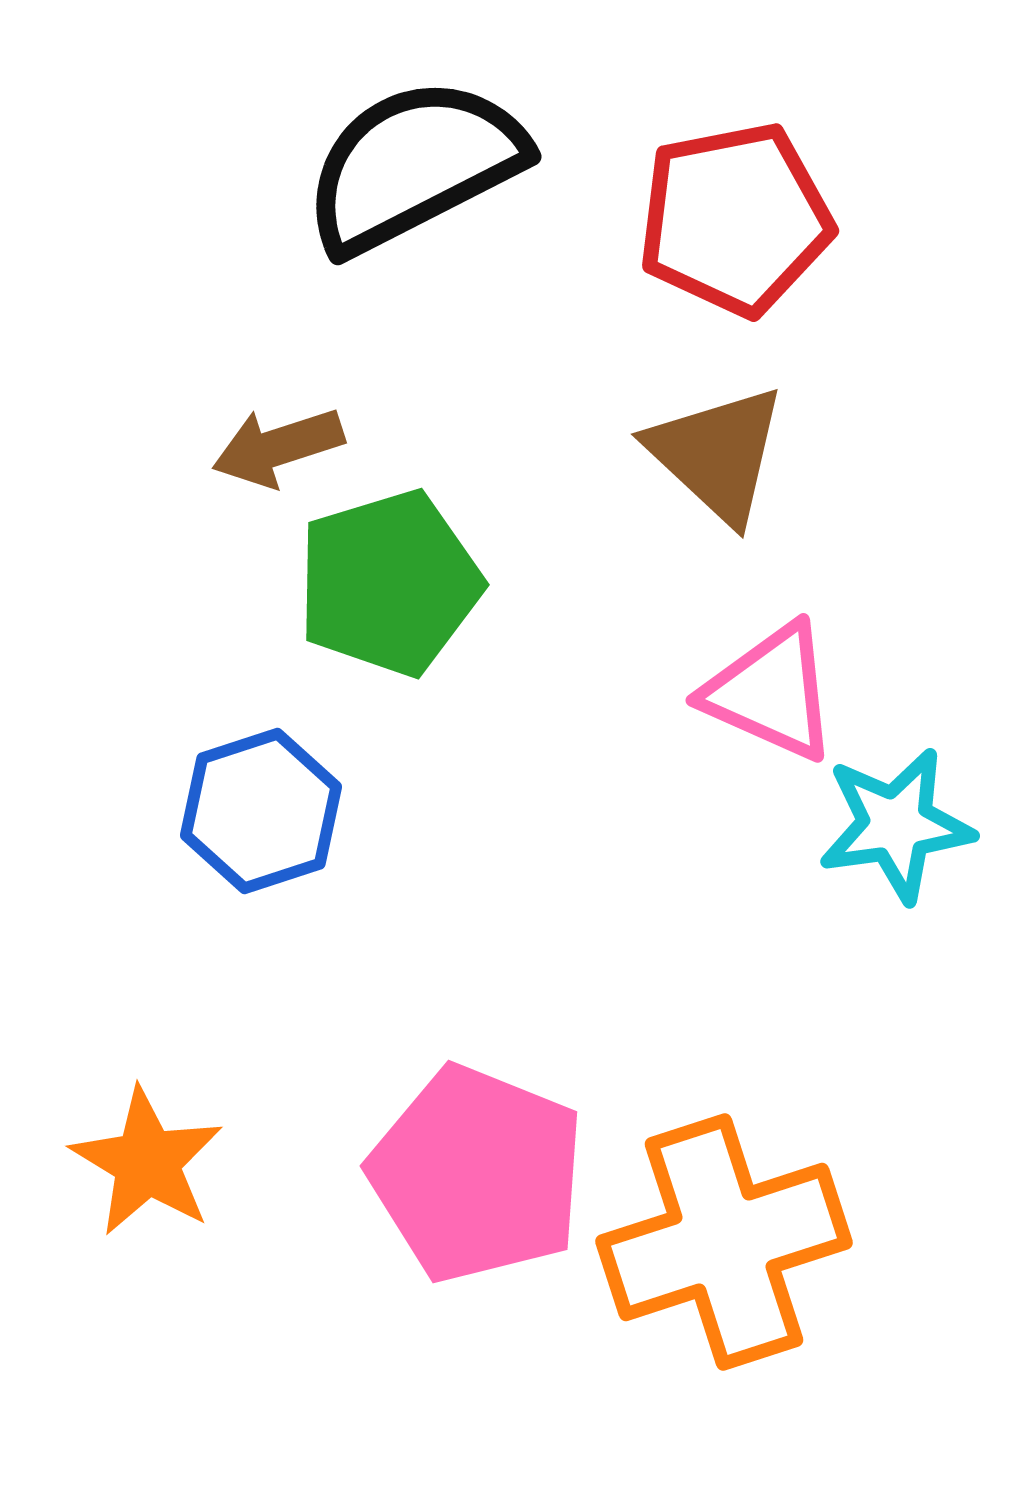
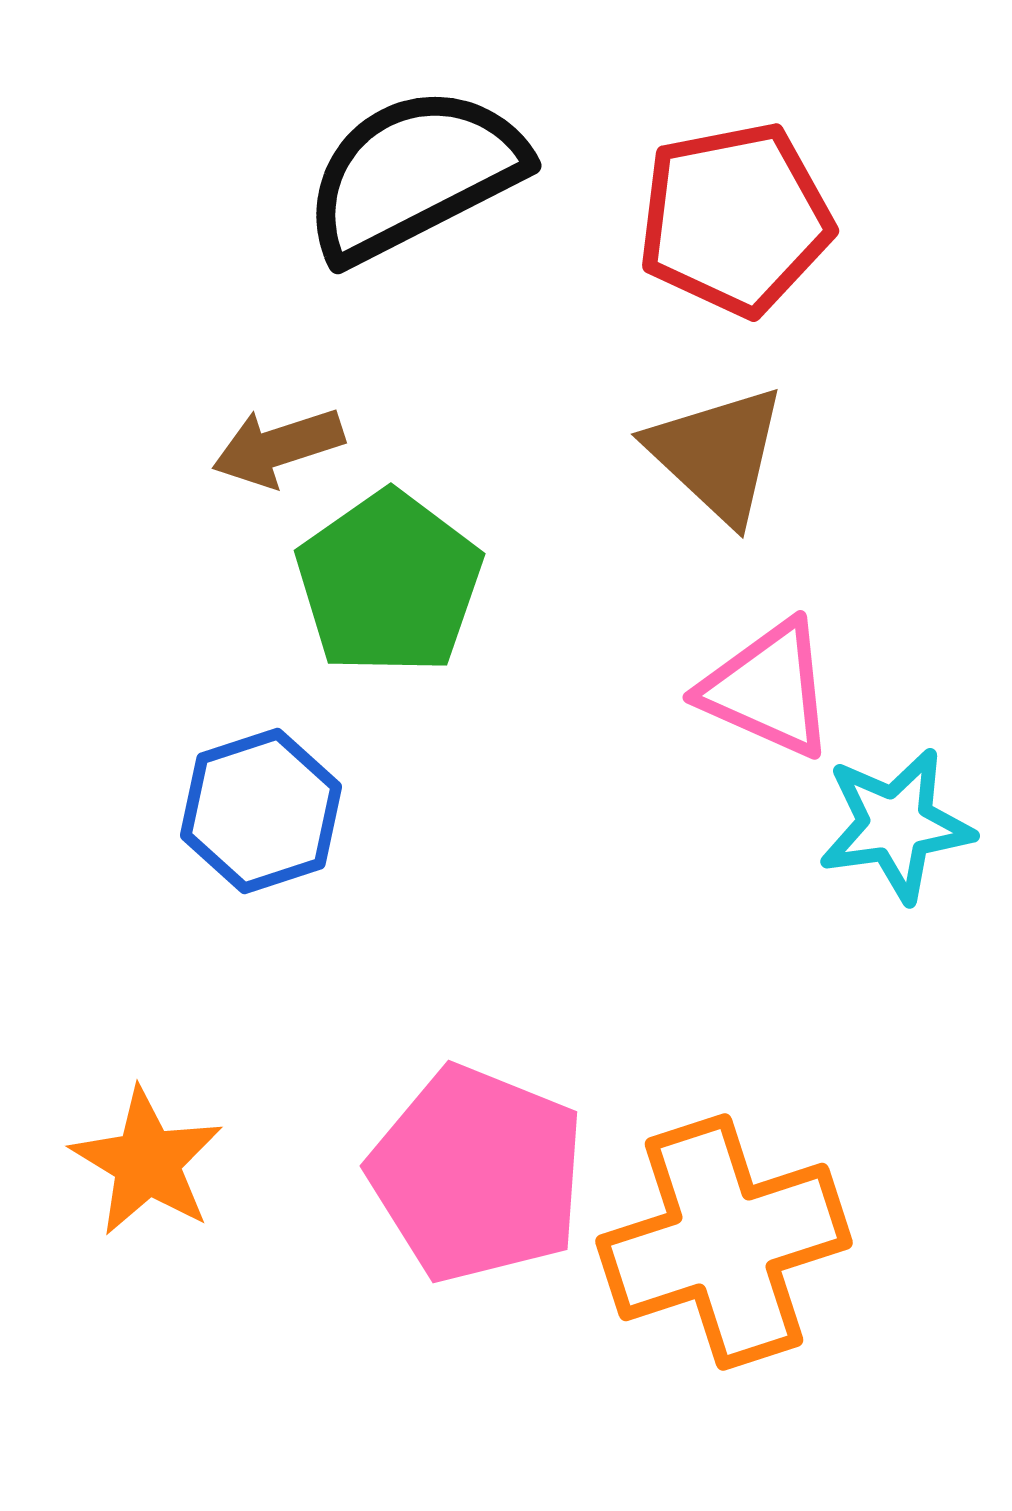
black semicircle: moved 9 px down
green pentagon: rotated 18 degrees counterclockwise
pink triangle: moved 3 px left, 3 px up
